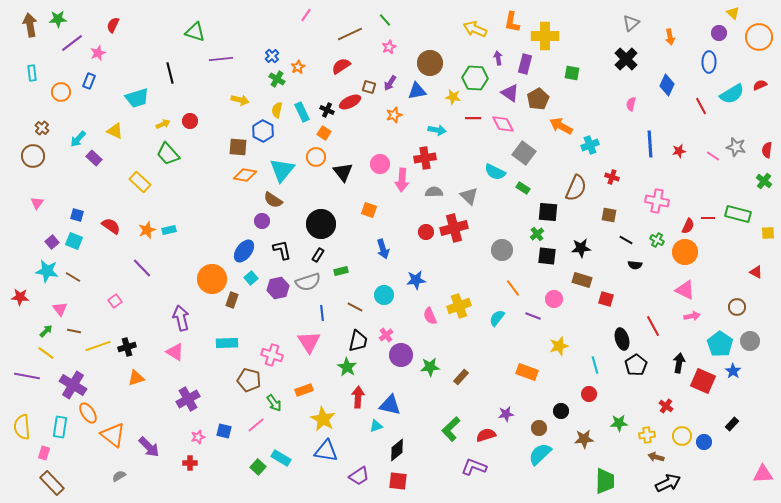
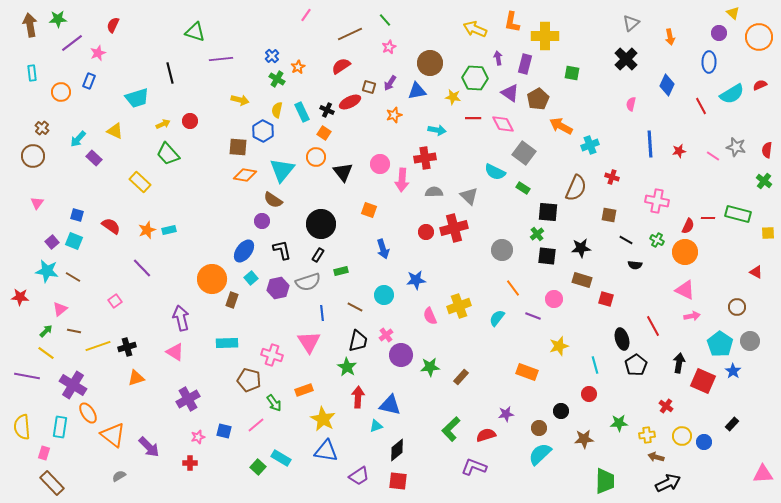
pink triangle at (60, 309): rotated 28 degrees clockwise
